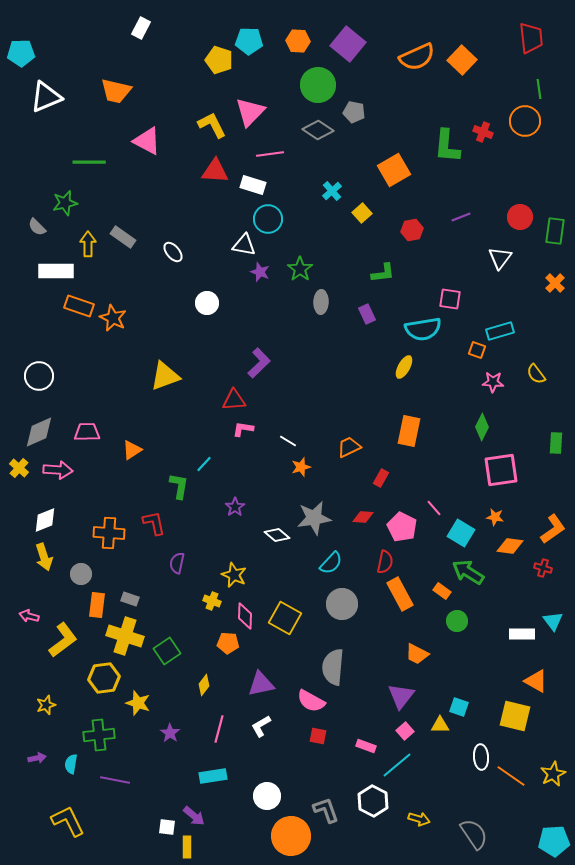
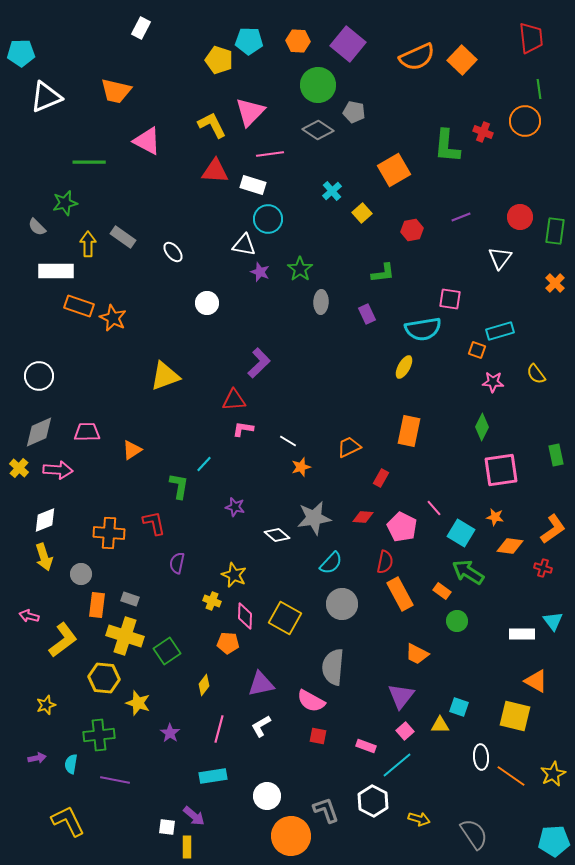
green rectangle at (556, 443): moved 12 px down; rotated 15 degrees counterclockwise
purple star at (235, 507): rotated 24 degrees counterclockwise
yellow hexagon at (104, 678): rotated 12 degrees clockwise
